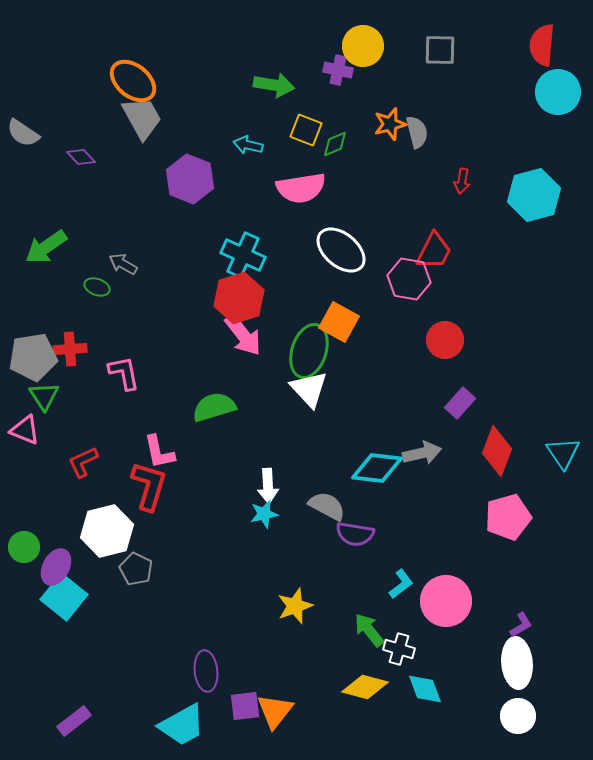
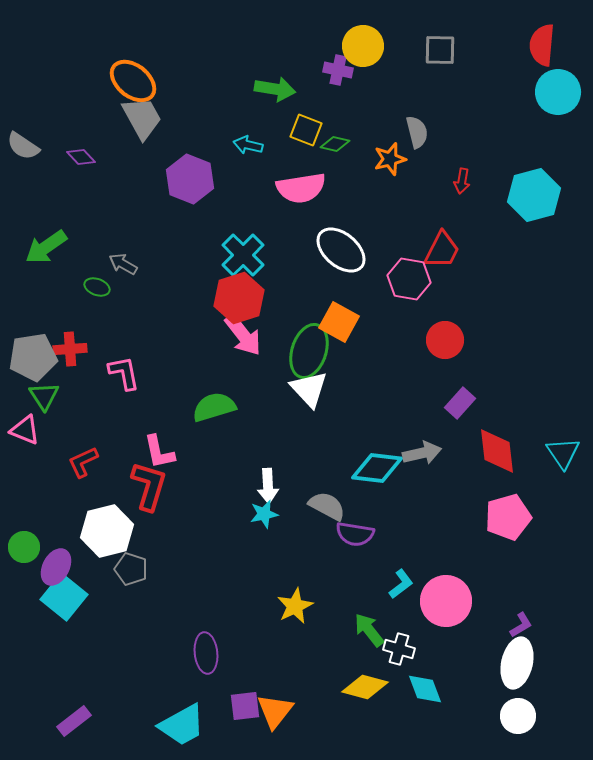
green arrow at (274, 85): moved 1 px right, 4 px down
orange star at (390, 124): moved 35 px down
gray semicircle at (23, 133): moved 13 px down
green diamond at (335, 144): rotated 36 degrees clockwise
red trapezoid at (434, 251): moved 8 px right, 1 px up
cyan cross at (243, 255): rotated 21 degrees clockwise
red diamond at (497, 451): rotated 27 degrees counterclockwise
gray pentagon at (136, 569): moved 5 px left; rotated 8 degrees counterclockwise
yellow star at (295, 606): rotated 6 degrees counterclockwise
white ellipse at (517, 663): rotated 18 degrees clockwise
purple ellipse at (206, 671): moved 18 px up
